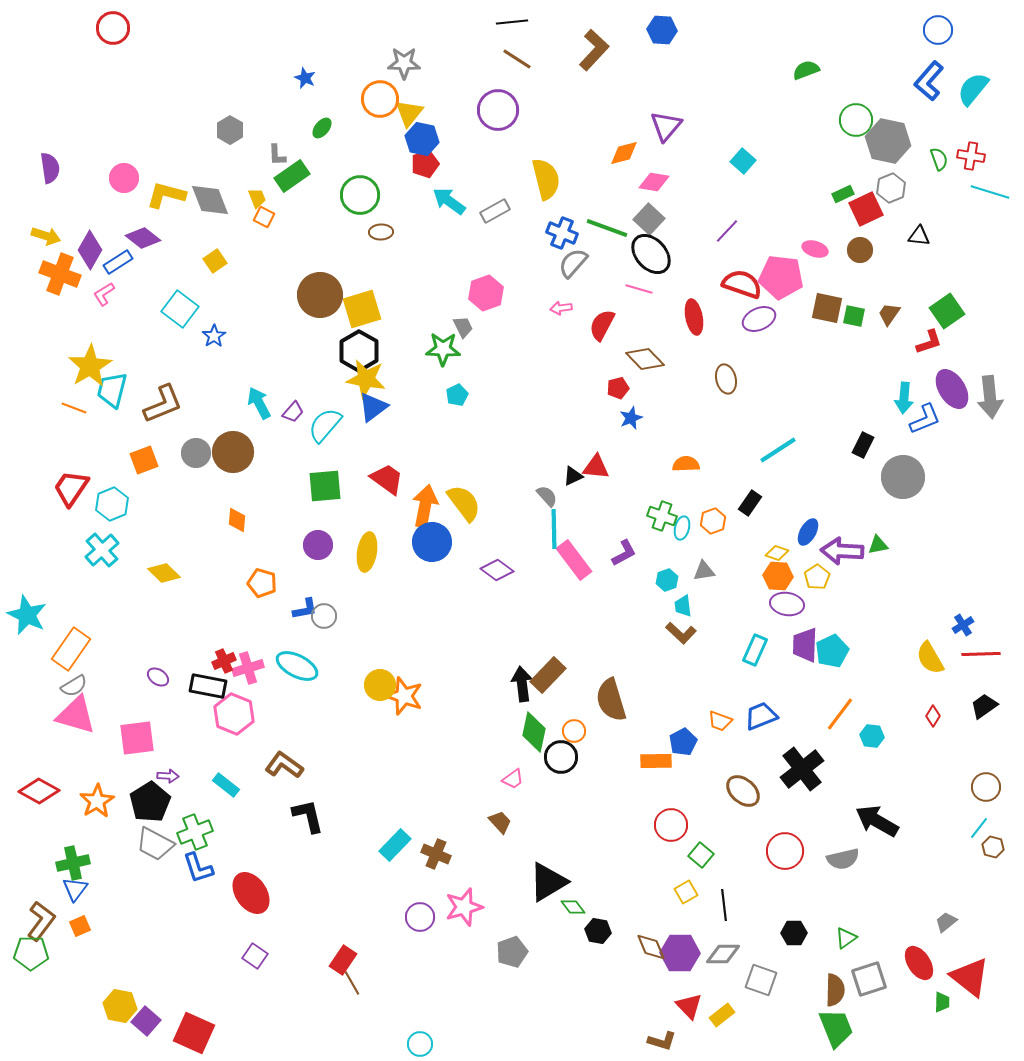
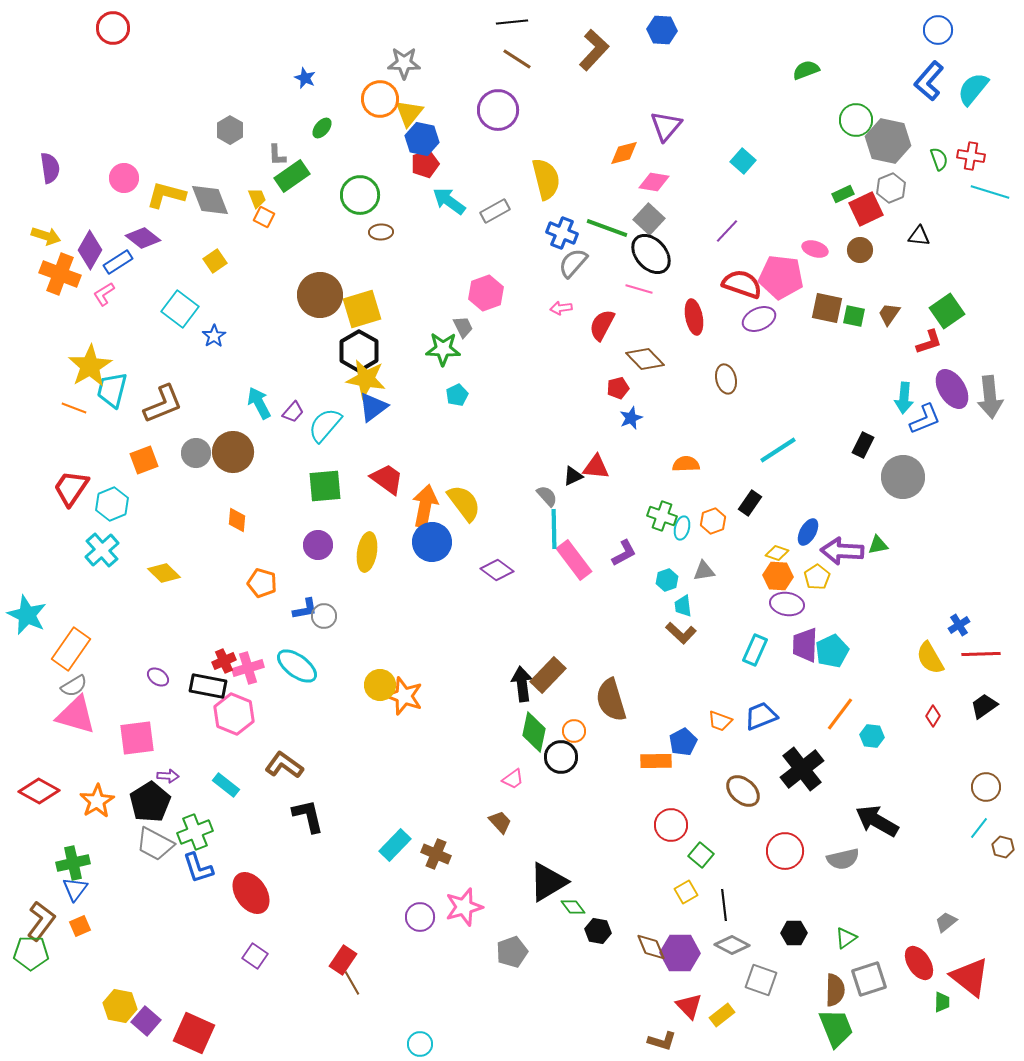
blue cross at (963, 625): moved 4 px left
cyan ellipse at (297, 666): rotated 9 degrees clockwise
brown hexagon at (993, 847): moved 10 px right
gray diamond at (723, 954): moved 9 px right, 9 px up; rotated 28 degrees clockwise
